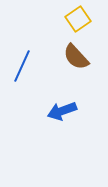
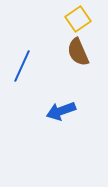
brown semicircle: moved 2 px right, 5 px up; rotated 20 degrees clockwise
blue arrow: moved 1 px left
